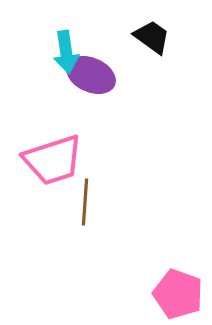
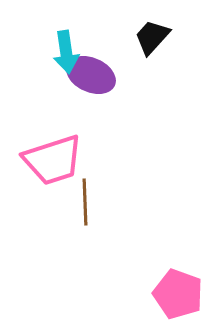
black trapezoid: rotated 84 degrees counterclockwise
brown line: rotated 6 degrees counterclockwise
